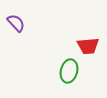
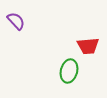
purple semicircle: moved 2 px up
